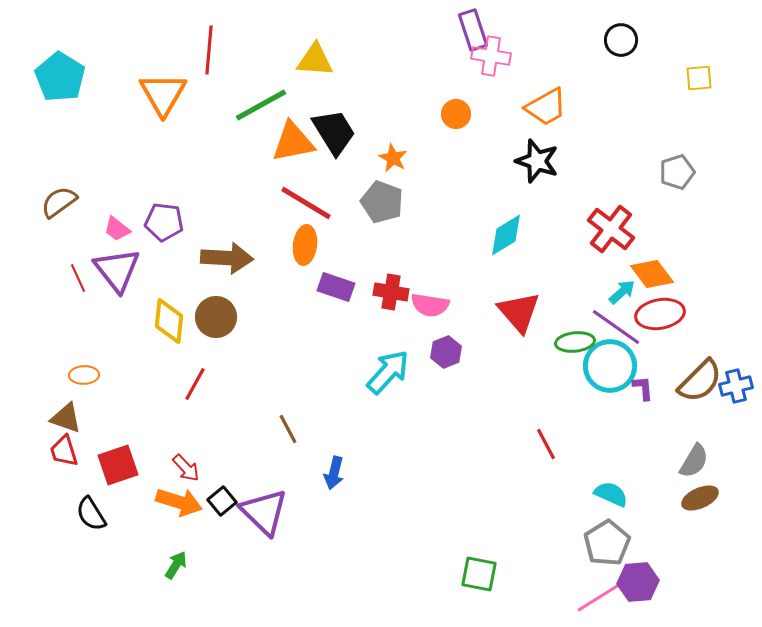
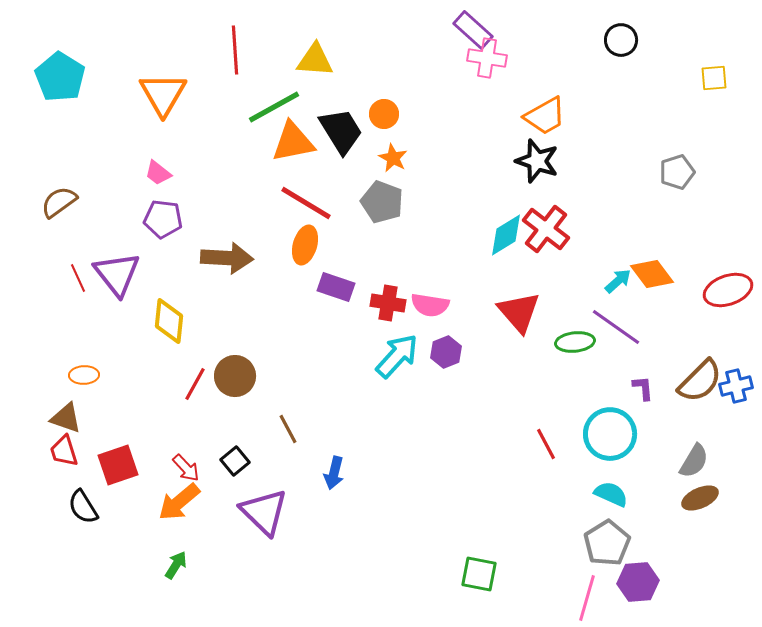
purple rectangle at (473, 30): rotated 30 degrees counterclockwise
red line at (209, 50): moved 26 px right; rotated 9 degrees counterclockwise
pink cross at (491, 56): moved 4 px left, 2 px down
yellow square at (699, 78): moved 15 px right
green line at (261, 105): moved 13 px right, 2 px down
orange trapezoid at (546, 107): moved 1 px left, 9 px down
orange circle at (456, 114): moved 72 px left
black trapezoid at (334, 132): moved 7 px right, 1 px up
purple pentagon at (164, 222): moved 1 px left, 3 px up
pink trapezoid at (117, 229): moved 41 px right, 56 px up
red cross at (611, 229): moved 65 px left
orange ellipse at (305, 245): rotated 9 degrees clockwise
purple triangle at (117, 270): moved 4 px down
red cross at (391, 292): moved 3 px left, 11 px down
cyan arrow at (622, 292): moved 4 px left, 11 px up
red ellipse at (660, 314): moved 68 px right, 24 px up; rotated 9 degrees counterclockwise
brown circle at (216, 317): moved 19 px right, 59 px down
cyan circle at (610, 366): moved 68 px down
cyan arrow at (388, 372): moved 9 px right, 16 px up
black square at (222, 501): moved 13 px right, 40 px up
orange arrow at (179, 502): rotated 123 degrees clockwise
black semicircle at (91, 514): moved 8 px left, 7 px up
pink line at (598, 598): moved 11 px left; rotated 42 degrees counterclockwise
